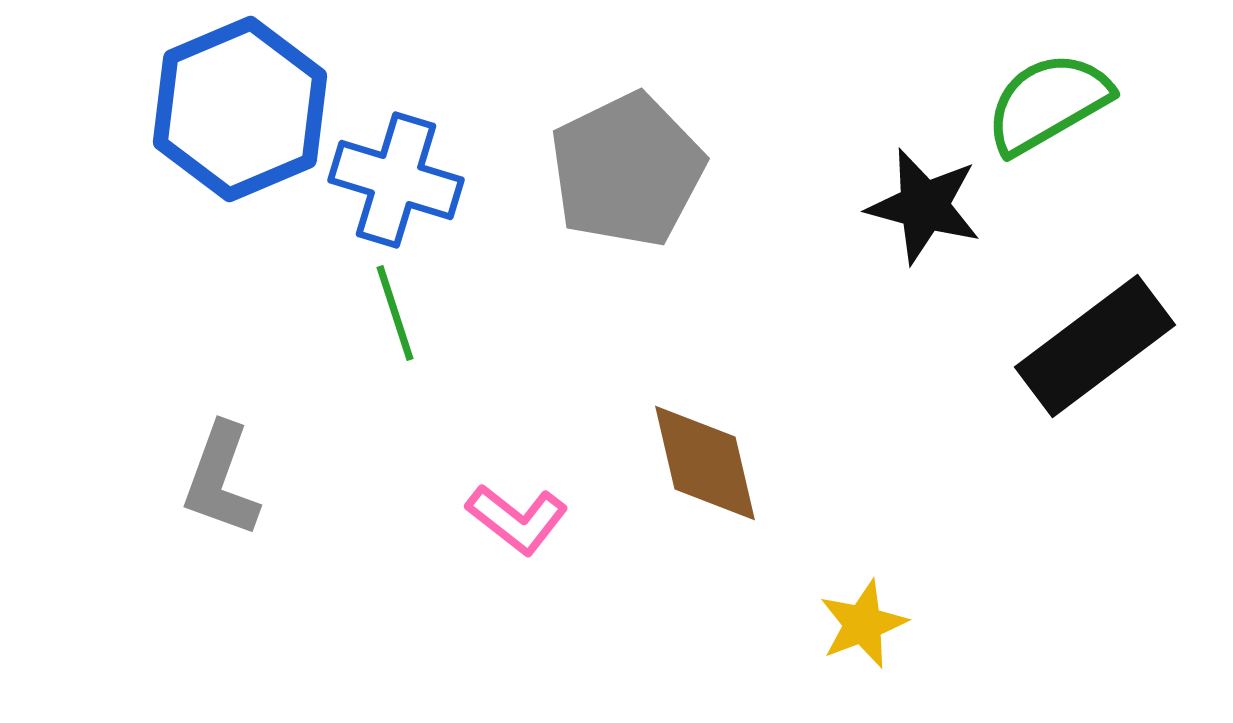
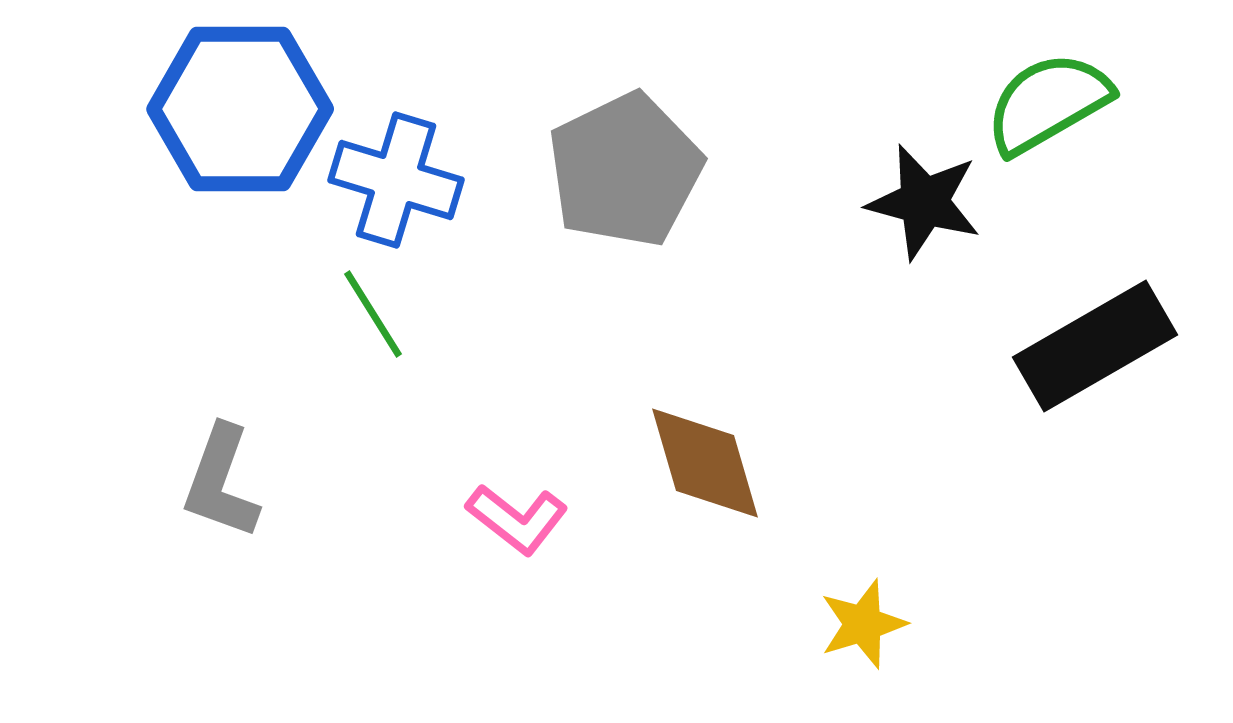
blue hexagon: rotated 23 degrees clockwise
gray pentagon: moved 2 px left
black star: moved 4 px up
green line: moved 22 px left, 1 px down; rotated 14 degrees counterclockwise
black rectangle: rotated 7 degrees clockwise
brown diamond: rotated 3 degrees counterclockwise
gray L-shape: moved 2 px down
yellow star: rotated 4 degrees clockwise
